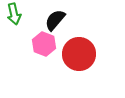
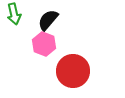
black semicircle: moved 7 px left
red circle: moved 6 px left, 17 px down
